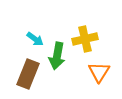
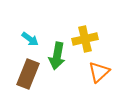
cyan arrow: moved 5 px left
orange triangle: rotated 15 degrees clockwise
